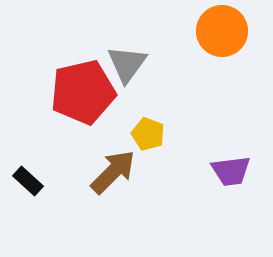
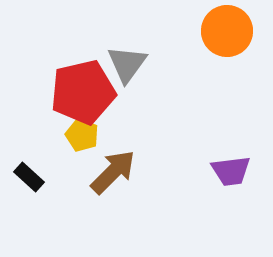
orange circle: moved 5 px right
yellow pentagon: moved 66 px left, 1 px down
black rectangle: moved 1 px right, 4 px up
